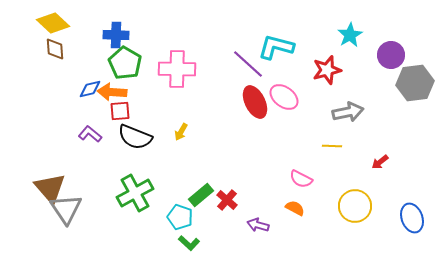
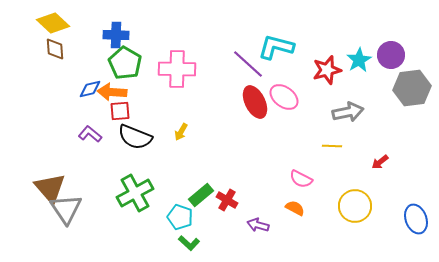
cyan star: moved 9 px right, 25 px down
gray hexagon: moved 3 px left, 5 px down
red cross: rotated 10 degrees counterclockwise
blue ellipse: moved 4 px right, 1 px down
